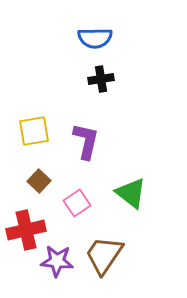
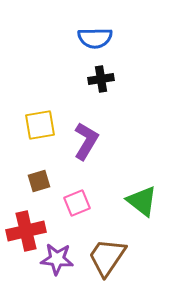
yellow square: moved 6 px right, 6 px up
purple L-shape: rotated 18 degrees clockwise
brown square: rotated 30 degrees clockwise
green triangle: moved 11 px right, 8 px down
pink square: rotated 12 degrees clockwise
red cross: moved 1 px down
brown trapezoid: moved 3 px right, 2 px down
purple star: moved 2 px up
